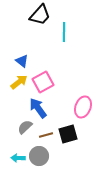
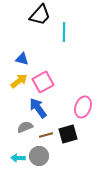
blue triangle: moved 2 px up; rotated 24 degrees counterclockwise
yellow arrow: moved 1 px up
gray semicircle: rotated 21 degrees clockwise
